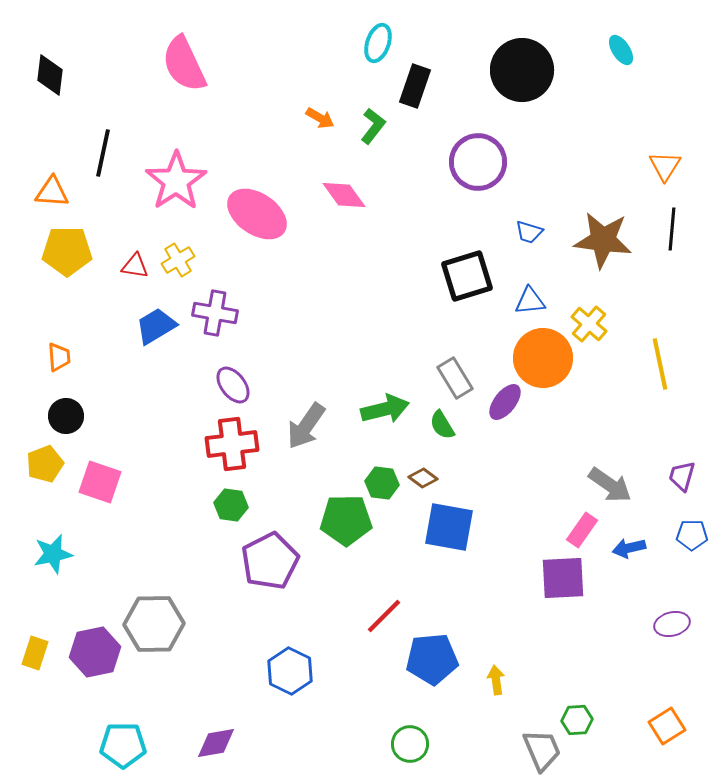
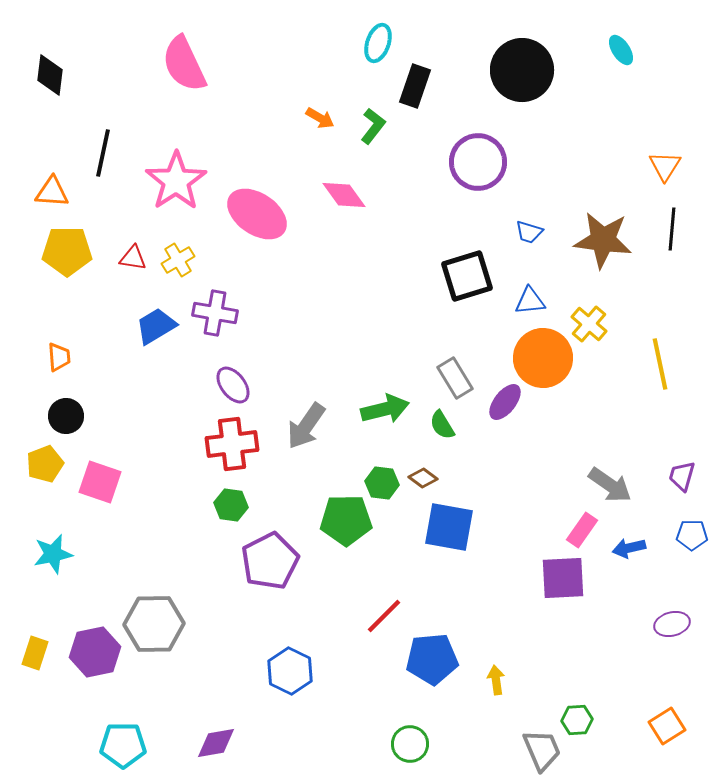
red triangle at (135, 266): moved 2 px left, 8 px up
